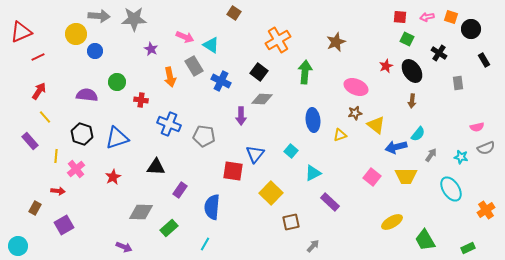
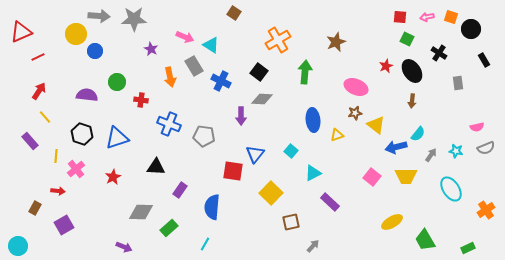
yellow triangle at (340, 135): moved 3 px left
cyan star at (461, 157): moved 5 px left, 6 px up
